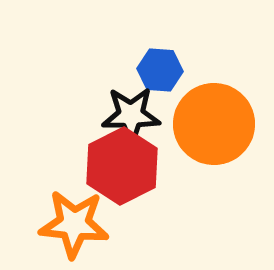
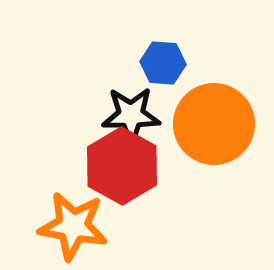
blue hexagon: moved 3 px right, 7 px up
red hexagon: rotated 4 degrees counterclockwise
orange star: moved 1 px left, 2 px down; rotated 4 degrees clockwise
